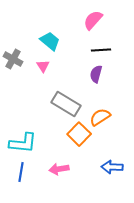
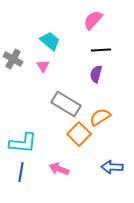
pink arrow: rotated 30 degrees clockwise
